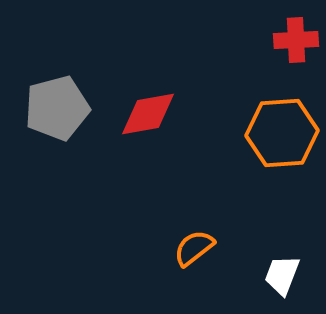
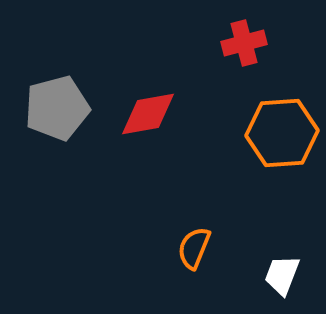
red cross: moved 52 px left, 3 px down; rotated 12 degrees counterclockwise
orange semicircle: rotated 30 degrees counterclockwise
